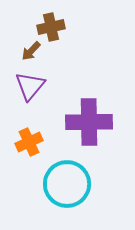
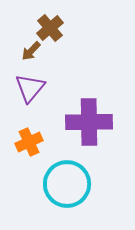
brown cross: moved 1 px left, 1 px down; rotated 28 degrees counterclockwise
purple triangle: moved 2 px down
